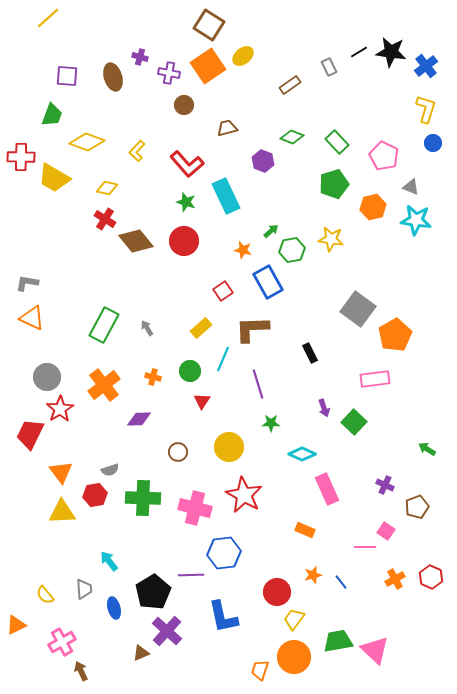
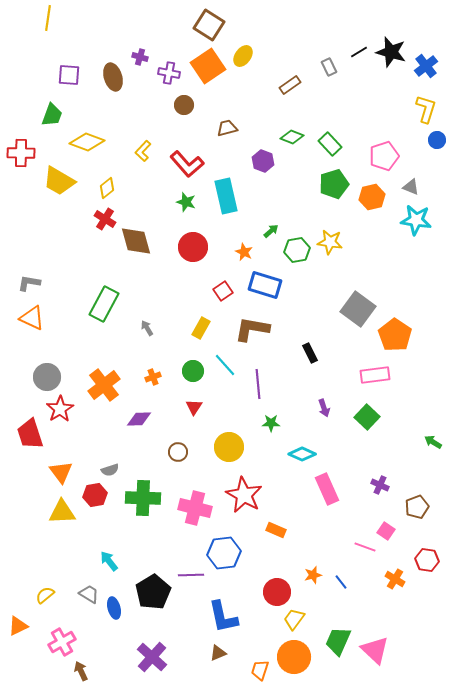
yellow line at (48, 18): rotated 40 degrees counterclockwise
black star at (391, 52): rotated 8 degrees clockwise
yellow ellipse at (243, 56): rotated 15 degrees counterclockwise
purple square at (67, 76): moved 2 px right, 1 px up
green rectangle at (337, 142): moved 7 px left, 2 px down
blue circle at (433, 143): moved 4 px right, 3 px up
yellow L-shape at (137, 151): moved 6 px right
pink pentagon at (384, 156): rotated 28 degrees clockwise
red cross at (21, 157): moved 4 px up
yellow trapezoid at (54, 178): moved 5 px right, 3 px down
yellow diamond at (107, 188): rotated 50 degrees counterclockwise
cyan rectangle at (226, 196): rotated 12 degrees clockwise
orange hexagon at (373, 207): moved 1 px left, 10 px up
yellow star at (331, 239): moved 1 px left, 3 px down
brown diamond at (136, 241): rotated 24 degrees clockwise
red circle at (184, 241): moved 9 px right, 6 px down
orange star at (243, 250): moved 1 px right, 2 px down; rotated 12 degrees clockwise
green hexagon at (292, 250): moved 5 px right
blue rectangle at (268, 282): moved 3 px left, 3 px down; rotated 44 degrees counterclockwise
gray L-shape at (27, 283): moved 2 px right
green rectangle at (104, 325): moved 21 px up
yellow rectangle at (201, 328): rotated 20 degrees counterclockwise
brown L-shape at (252, 329): rotated 12 degrees clockwise
orange pentagon at (395, 335): rotated 8 degrees counterclockwise
cyan line at (223, 359): moved 2 px right, 6 px down; rotated 65 degrees counterclockwise
green circle at (190, 371): moved 3 px right
orange cross at (153, 377): rotated 35 degrees counterclockwise
pink rectangle at (375, 379): moved 4 px up
purple line at (258, 384): rotated 12 degrees clockwise
red triangle at (202, 401): moved 8 px left, 6 px down
green square at (354, 422): moved 13 px right, 5 px up
red trapezoid at (30, 434): rotated 44 degrees counterclockwise
green arrow at (427, 449): moved 6 px right, 7 px up
purple cross at (385, 485): moved 5 px left
orange rectangle at (305, 530): moved 29 px left
pink line at (365, 547): rotated 20 degrees clockwise
red hexagon at (431, 577): moved 4 px left, 17 px up; rotated 15 degrees counterclockwise
orange cross at (395, 579): rotated 30 degrees counterclockwise
gray trapezoid at (84, 589): moved 5 px right, 5 px down; rotated 55 degrees counterclockwise
yellow semicircle at (45, 595): rotated 90 degrees clockwise
orange triangle at (16, 625): moved 2 px right, 1 px down
purple cross at (167, 631): moved 15 px left, 26 px down
green trapezoid at (338, 641): rotated 56 degrees counterclockwise
brown triangle at (141, 653): moved 77 px right
